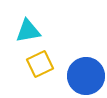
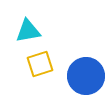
yellow square: rotated 8 degrees clockwise
